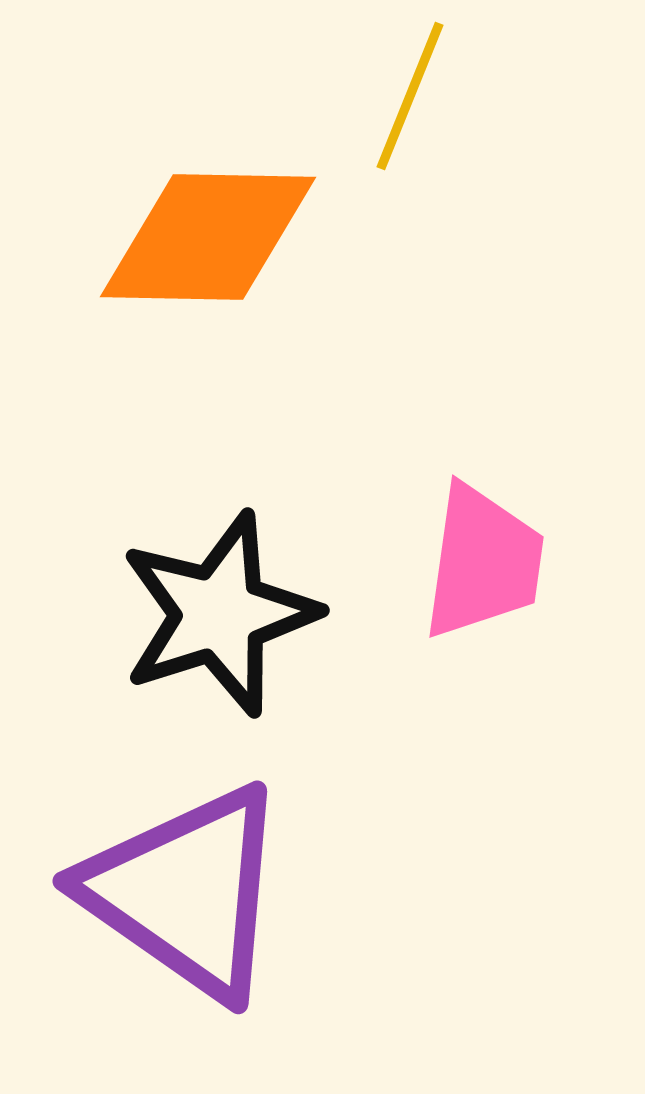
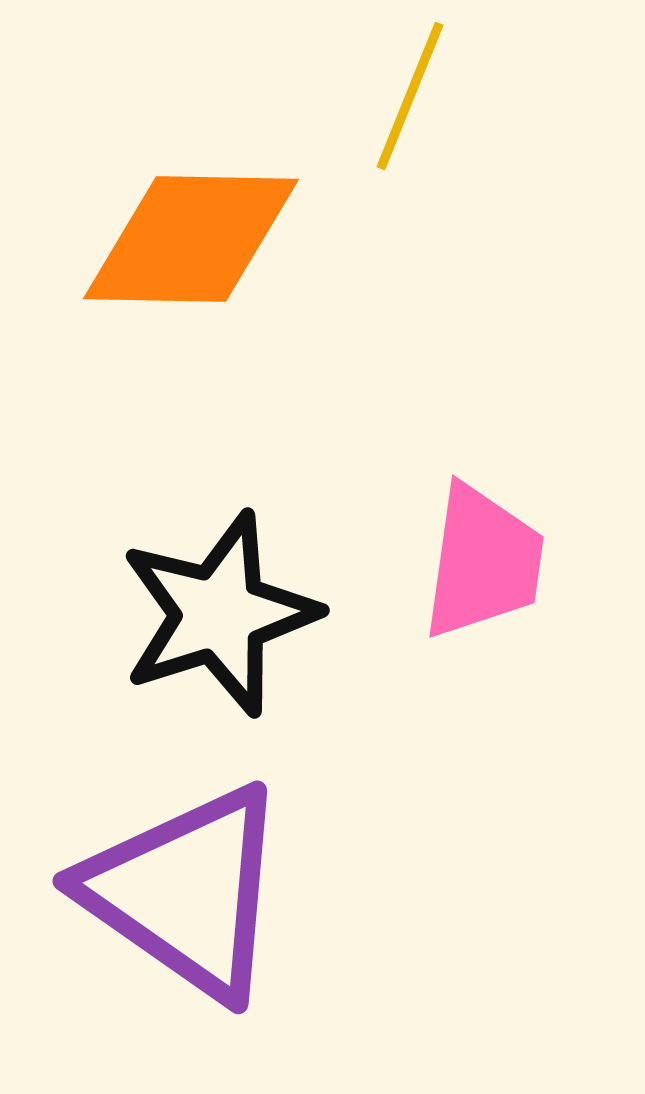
orange diamond: moved 17 px left, 2 px down
